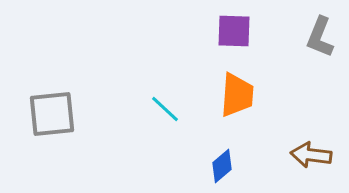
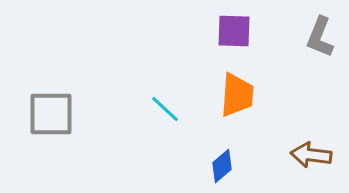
gray square: moved 1 px left; rotated 6 degrees clockwise
